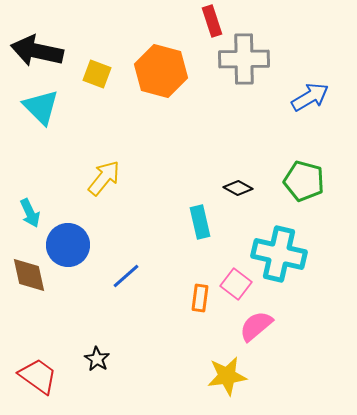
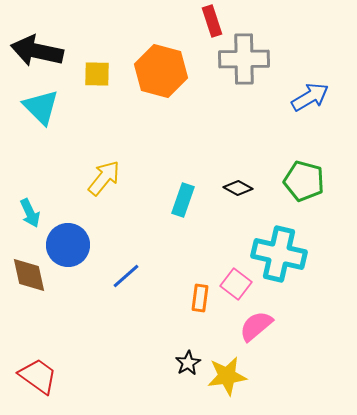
yellow square: rotated 20 degrees counterclockwise
cyan rectangle: moved 17 px left, 22 px up; rotated 32 degrees clockwise
black star: moved 91 px right, 4 px down; rotated 10 degrees clockwise
